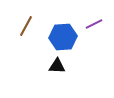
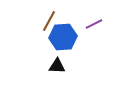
brown line: moved 23 px right, 5 px up
